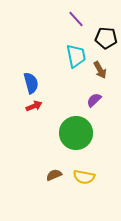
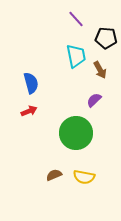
red arrow: moved 5 px left, 5 px down
